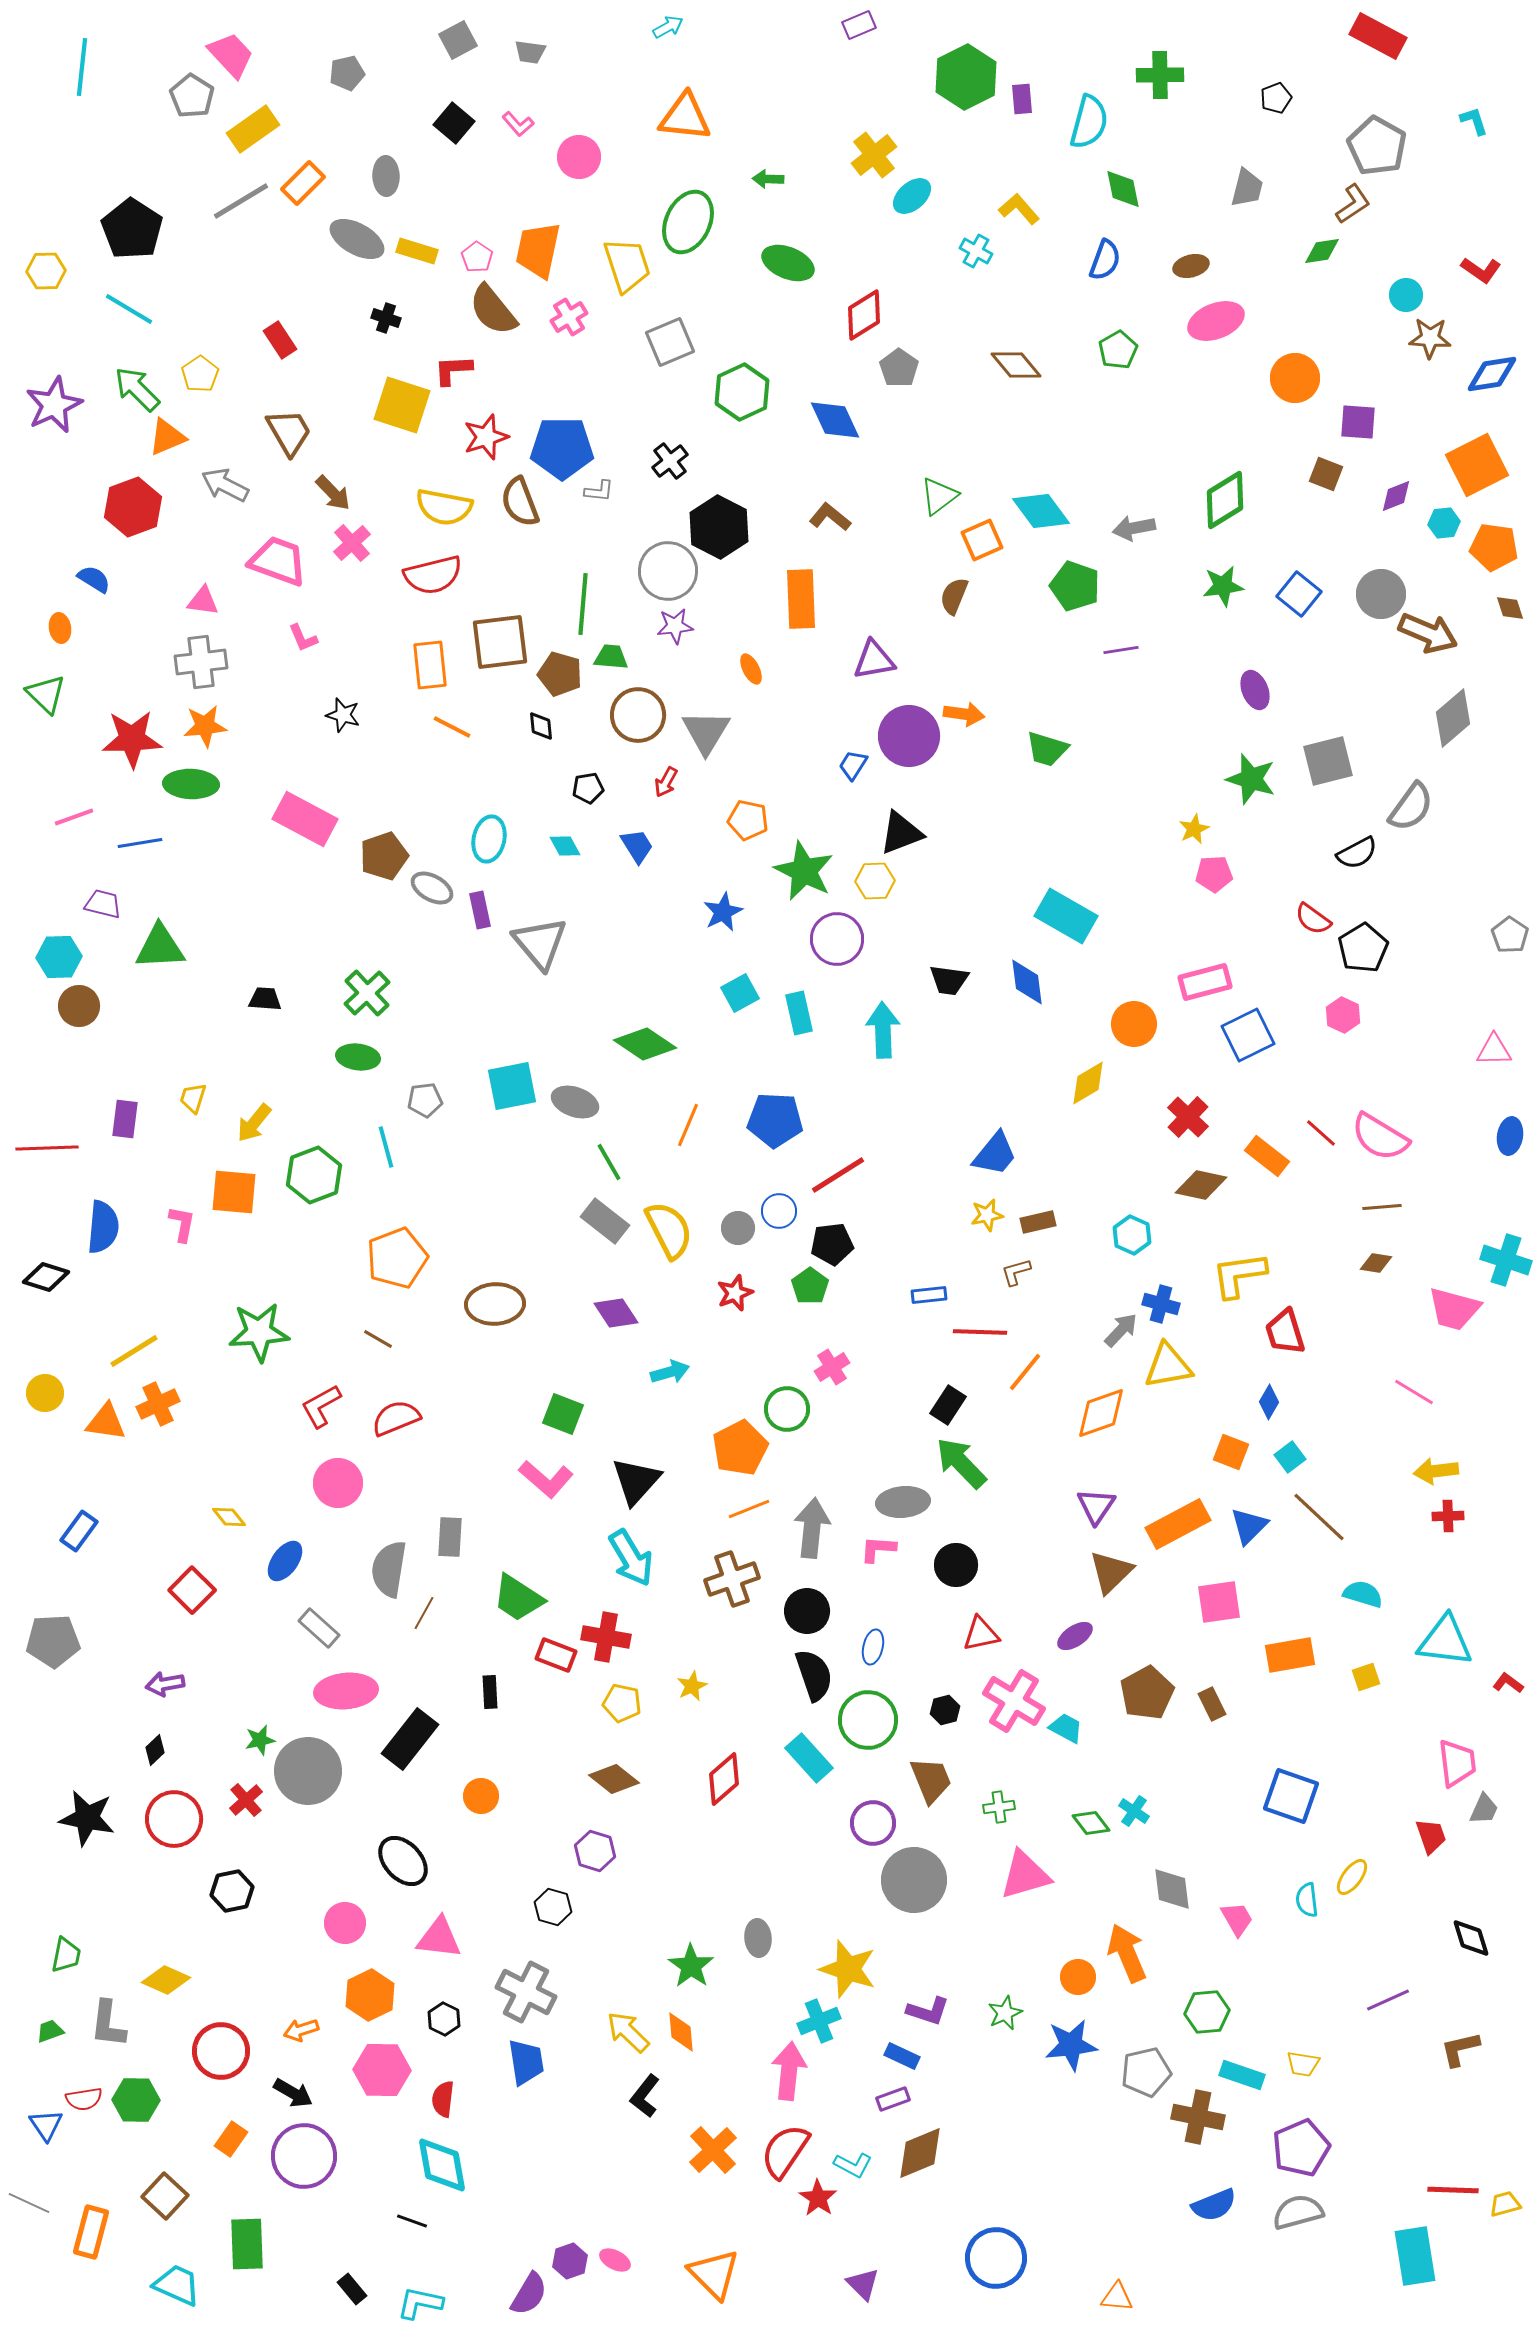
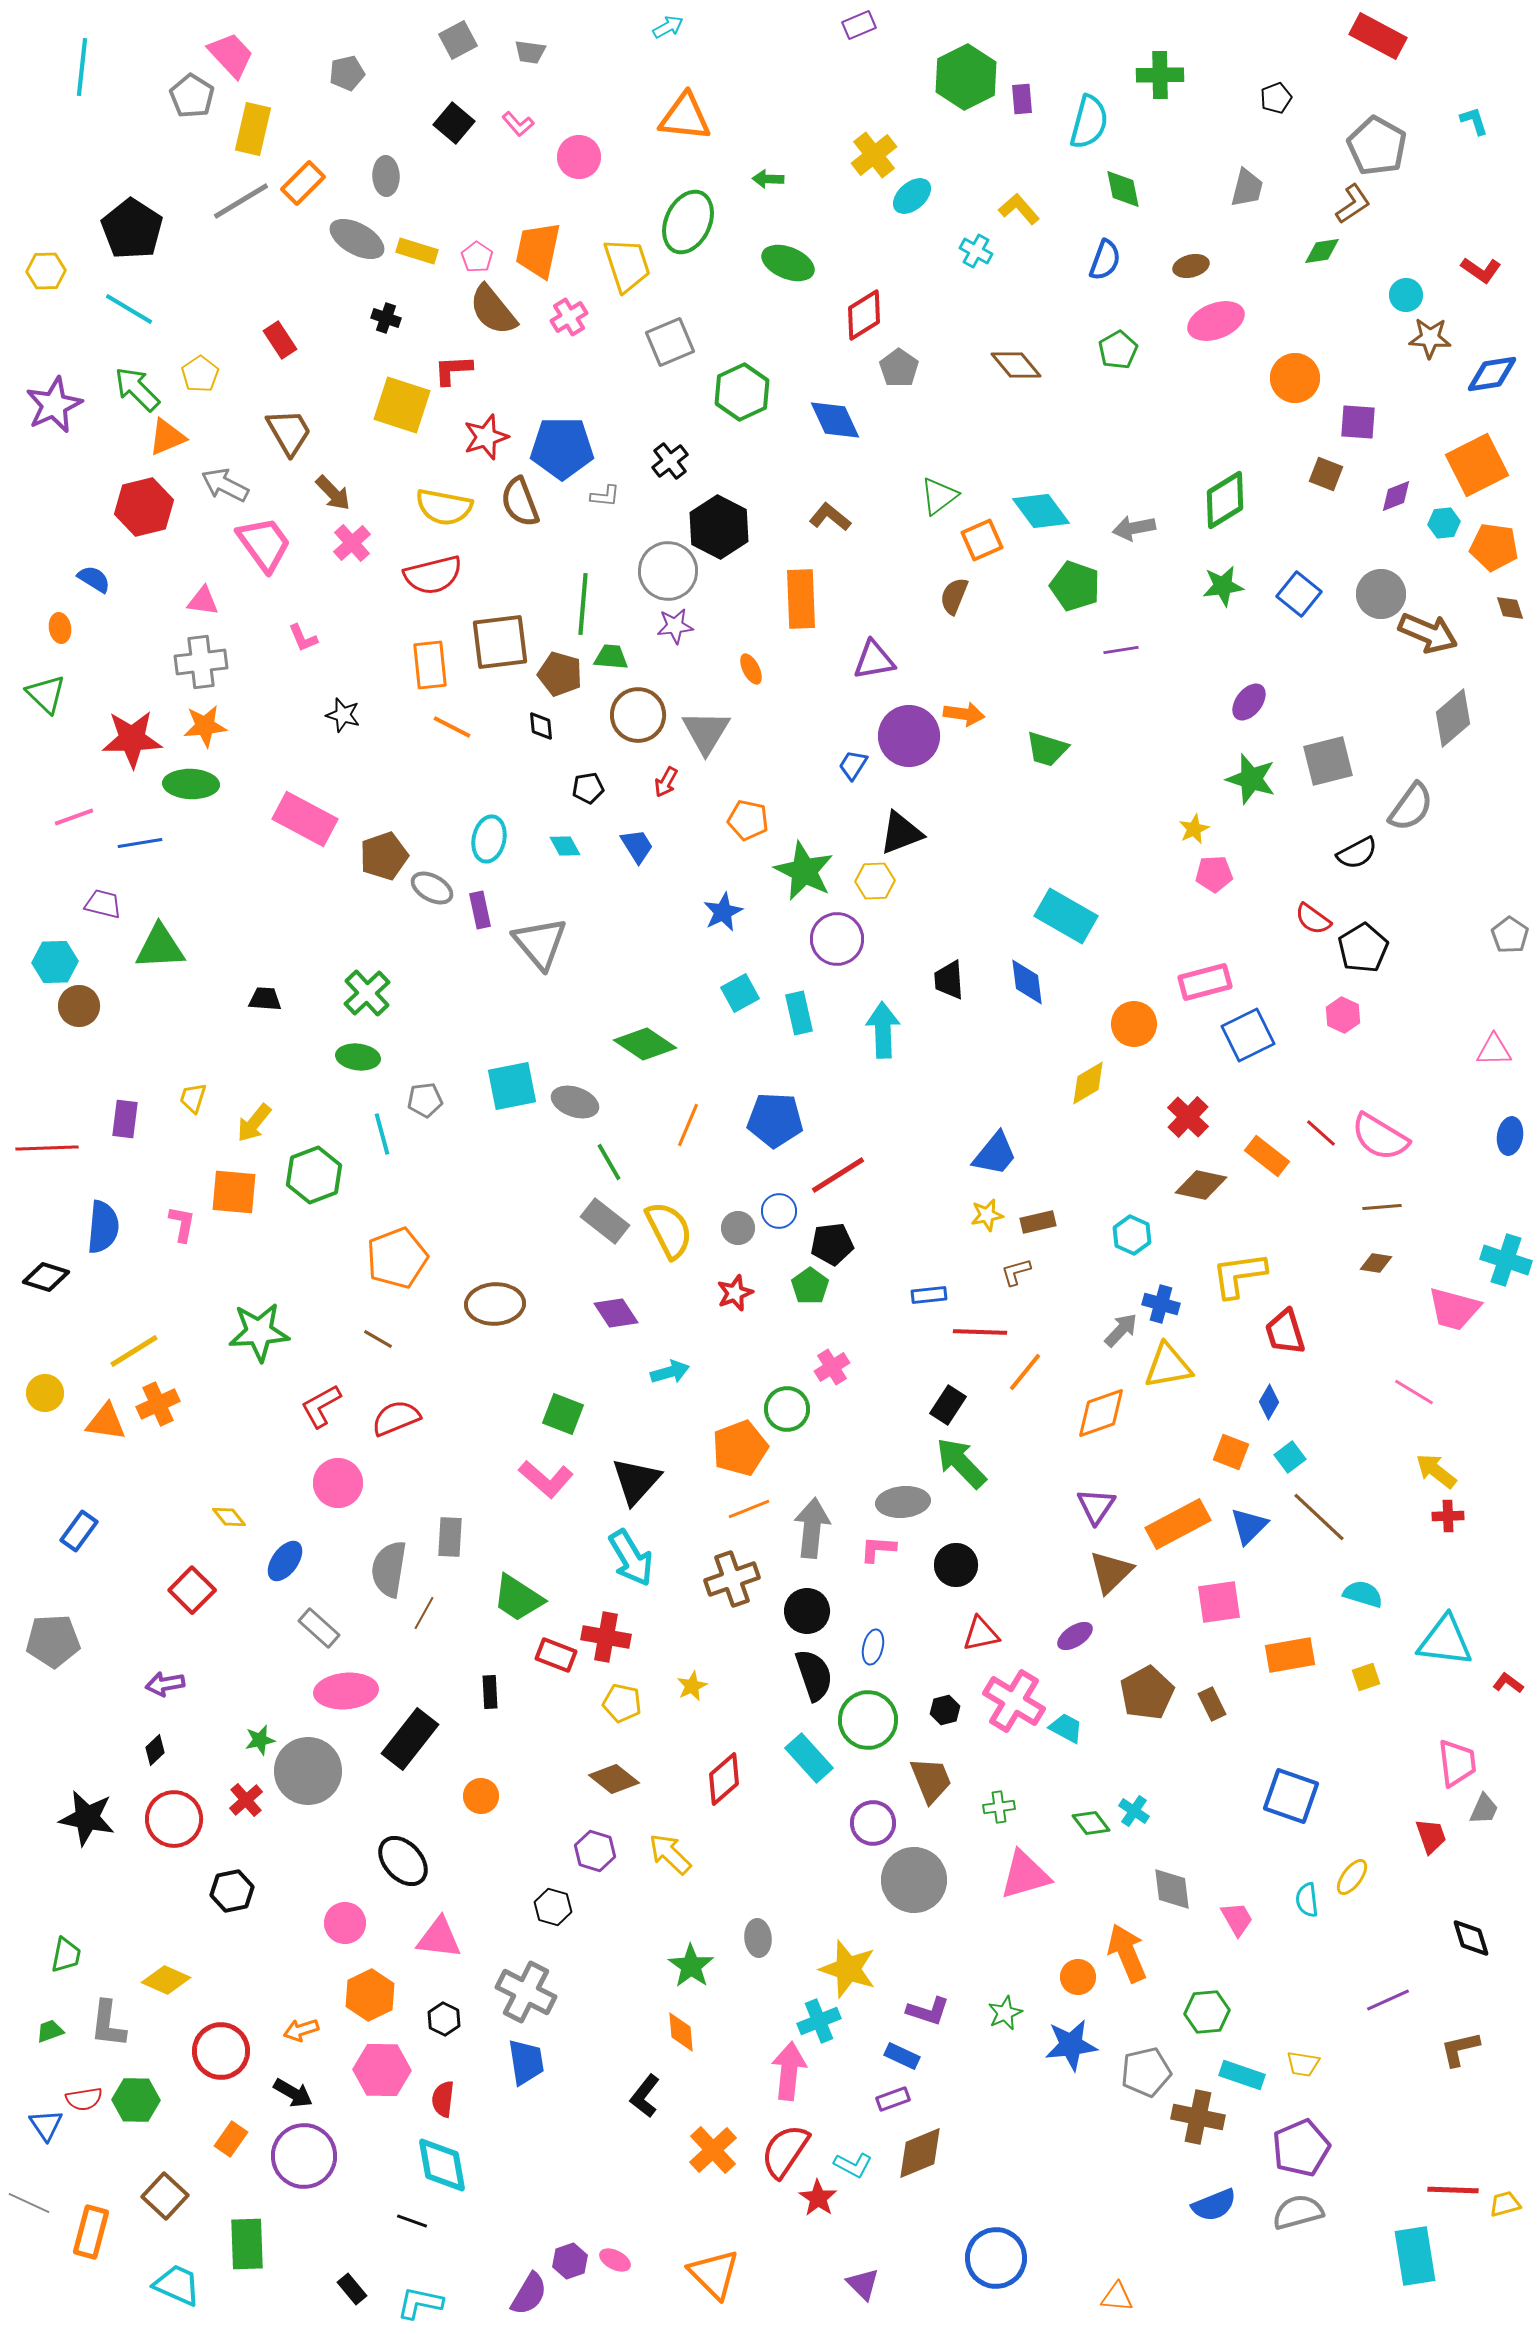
yellow rectangle at (253, 129): rotated 42 degrees counterclockwise
gray L-shape at (599, 491): moved 6 px right, 5 px down
red hexagon at (133, 507): moved 11 px right; rotated 6 degrees clockwise
pink trapezoid at (278, 561): moved 14 px left, 17 px up; rotated 34 degrees clockwise
purple ellipse at (1255, 690): moved 6 px left, 12 px down; rotated 60 degrees clockwise
cyan hexagon at (59, 957): moved 4 px left, 5 px down
black trapezoid at (949, 980): rotated 78 degrees clockwise
cyan line at (386, 1147): moved 4 px left, 13 px up
orange pentagon at (740, 1448): rotated 6 degrees clockwise
yellow arrow at (1436, 1471): rotated 45 degrees clockwise
yellow arrow at (628, 2032): moved 42 px right, 178 px up
